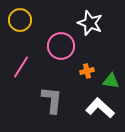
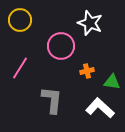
pink line: moved 1 px left, 1 px down
green triangle: moved 1 px right, 1 px down
